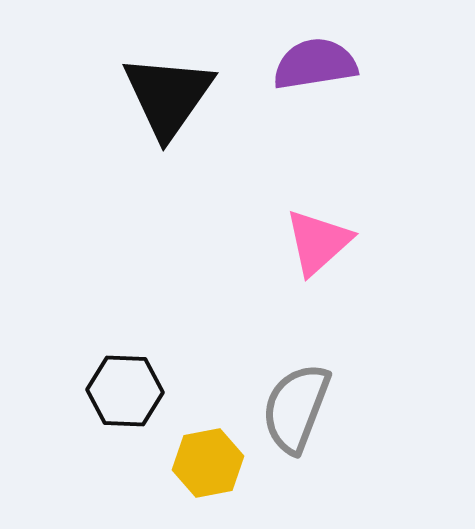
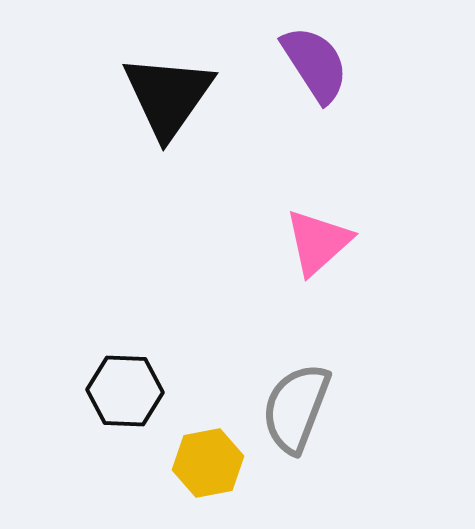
purple semicircle: rotated 66 degrees clockwise
